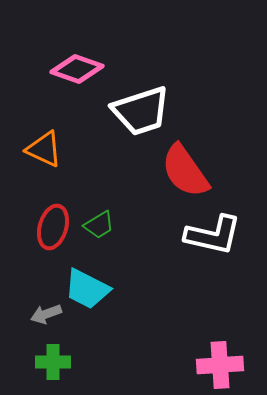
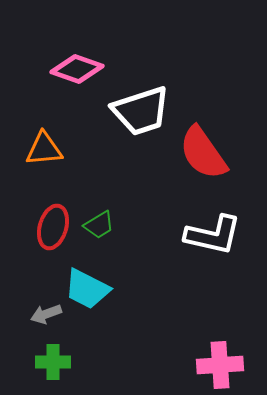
orange triangle: rotated 30 degrees counterclockwise
red semicircle: moved 18 px right, 18 px up
